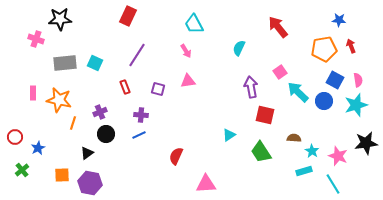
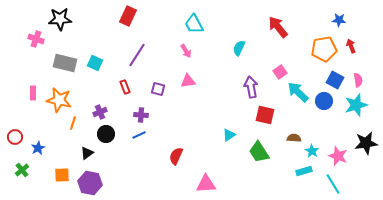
gray rectangle at (65, 63): rotated 20 degrees clockwise
green trapezoid at (261, 152): moved 2 px left
